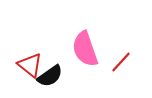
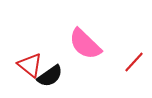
pink semicircle: moved 5 px up; rotated 27 degrees counterclockwise
red line: moved 13 px right
